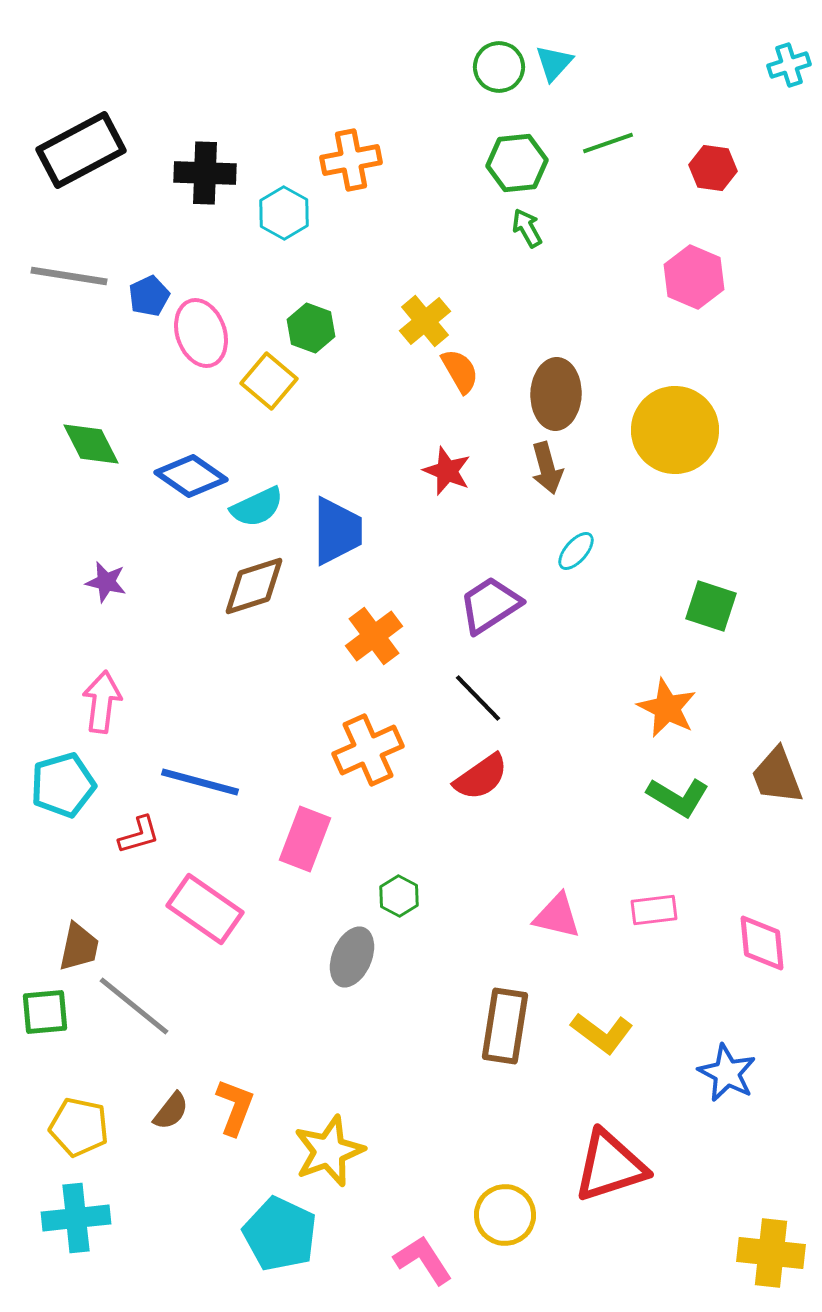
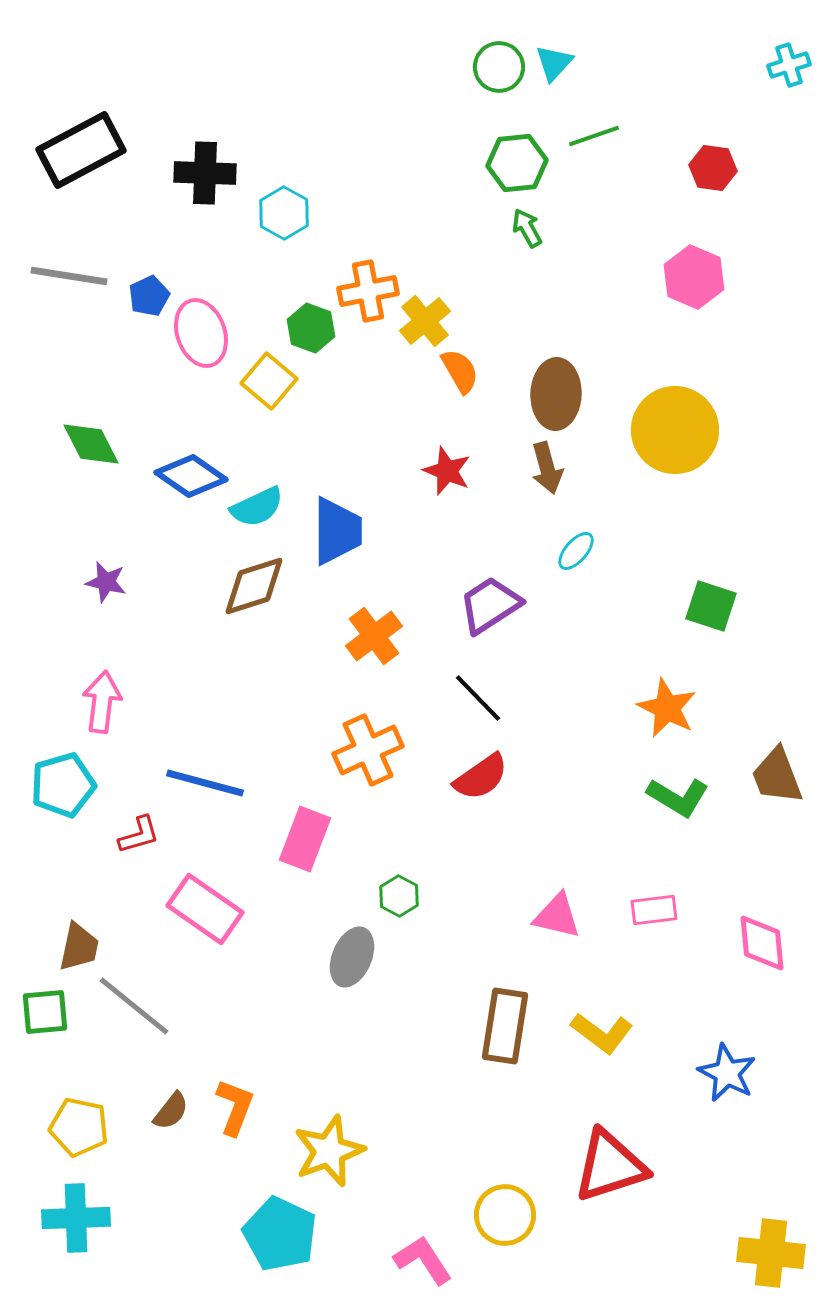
green line at (608, 143): moved 14 px left, 7 px up
orange cross at (351, 160): moved 17 px right, 131 px down
blue line at (200, 782): moved 5 px right, 1 px down
cyan cross at (76, 1218): rotated 4 degrees clockwise
